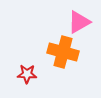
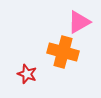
red star: rotated 18 degrees clockwise
